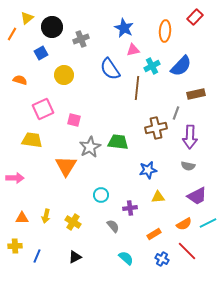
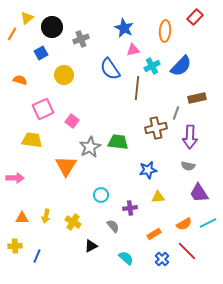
brown rectangle at (196, 94): moved 1 px right, 4 px down
pink square at (74, 120): moved 2 px left, 1 px down; rotated 24 degrees clockwise
purple trapezoid at (197, 196): moved 2 px right, 3 px up; rotated 85 degrees clockwise
black triangle at (75, 257): moved 16 px right, 11 px up
blue cross at (162, 259): rotated 16 degrees clockwise
